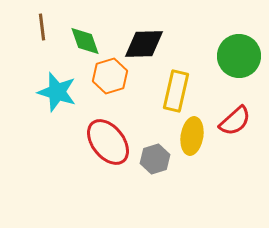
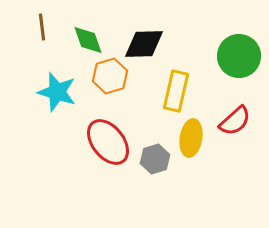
green diamond: moved 3 px right, 1 px up
yellow ellipse: moved 1 px left, 2 px down
